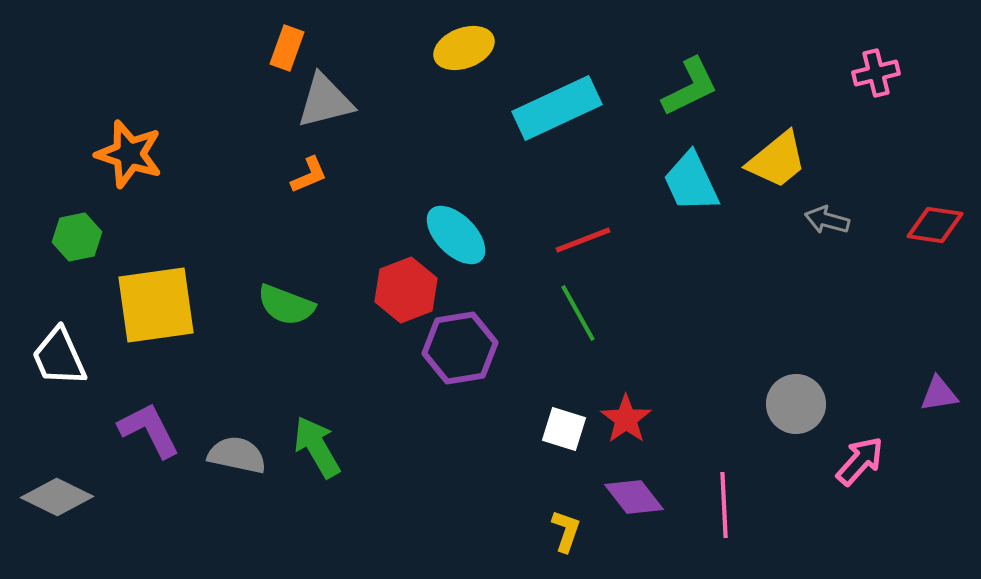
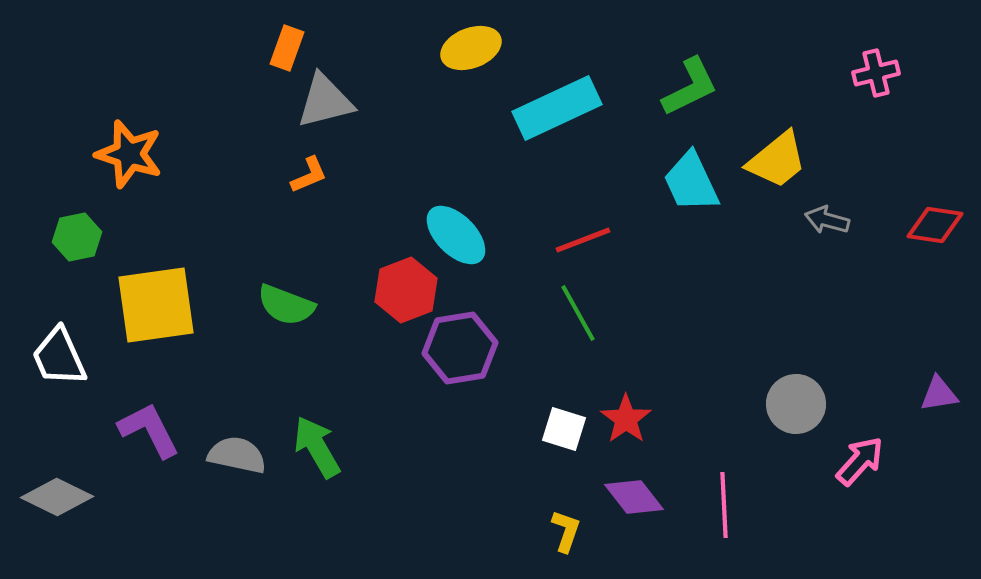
yellow ellipse: moved 7 px right
